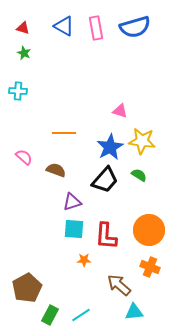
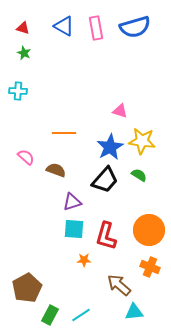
pink semicircle: moved 2 px right
red L-shape: rotated 12 degrees clockwise
